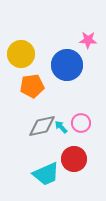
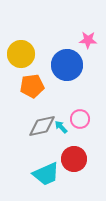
pink circle: moved 1 px left, 4 px up
